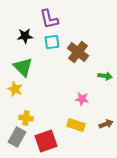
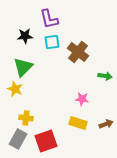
green triangle: rotated 30 degrees clockwise
yellow rectangle: moved 2 px right, 2 px up
gray rectangle: moved 1 px right, 2 px down
